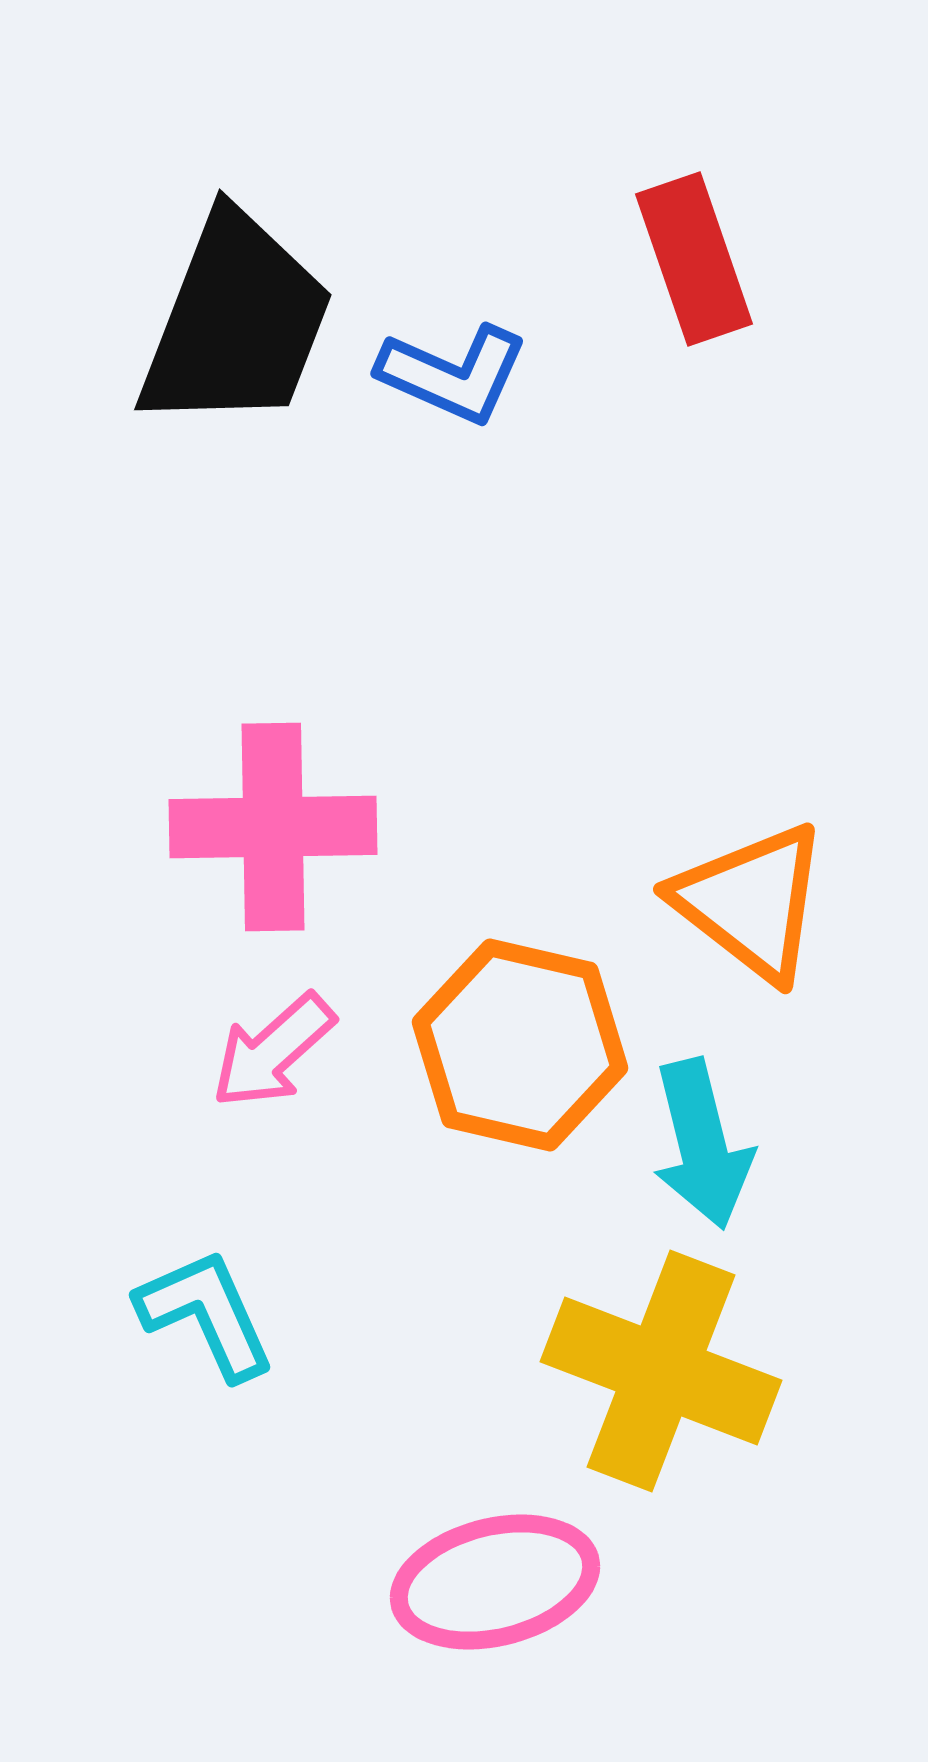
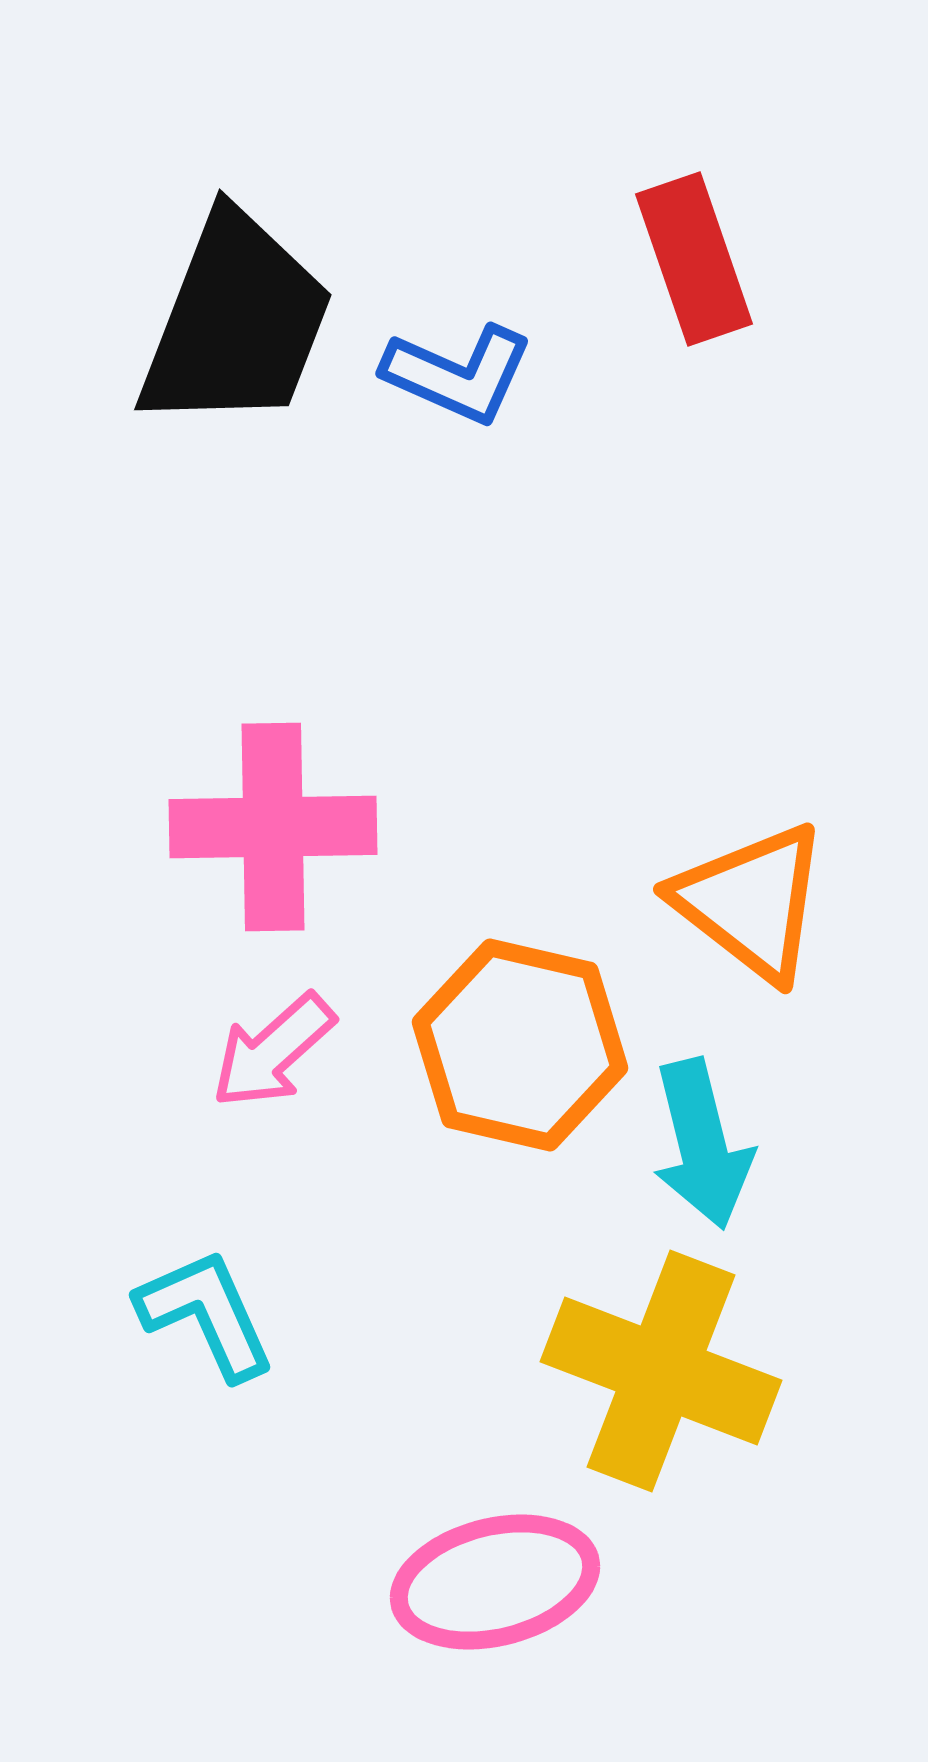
blue L-shape: moved 5 px right
